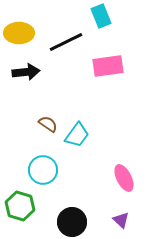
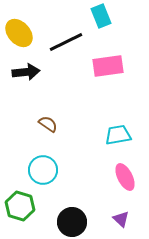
yellow ellipse: rotated 48 degrees clockwise
cyan trapezoid: moved 41 px right; rotated 136 degrees counterclockwise
pink ellipse: moved 1 px right, 1 px up
purple triangle: moved 1 px up
